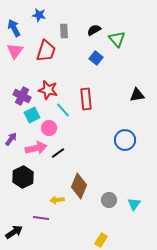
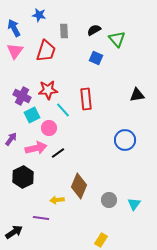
blue square: rotated 16 degrees counterclockwise
red star: rotated 18 degrees counterclockwise
